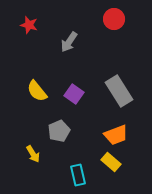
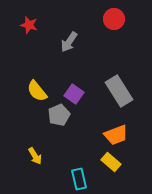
gray pentagon: moved 16 px up
yellow arrow: moved 2 px right, 2 px down
cyan rectangle: moved 1 px right, 4 px down
